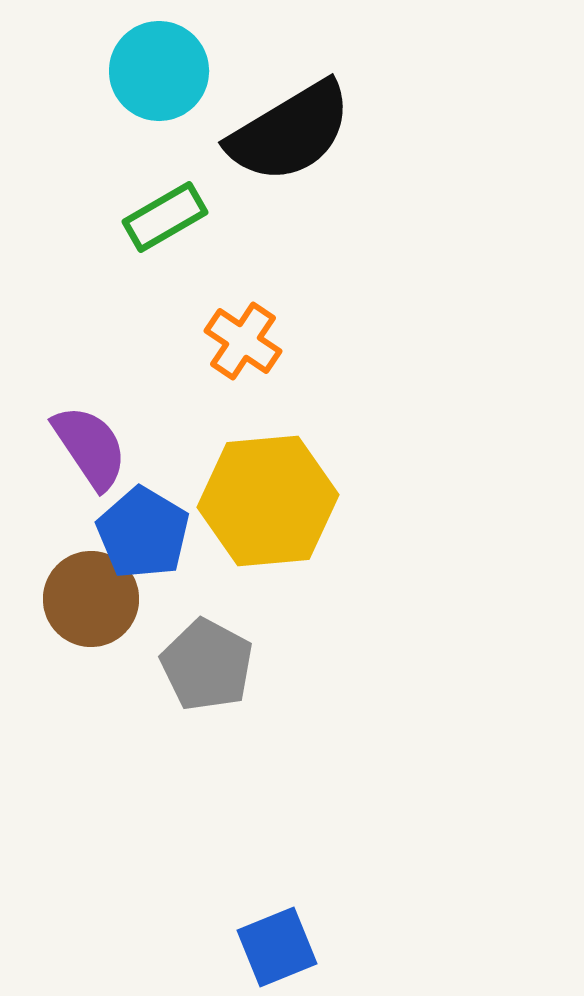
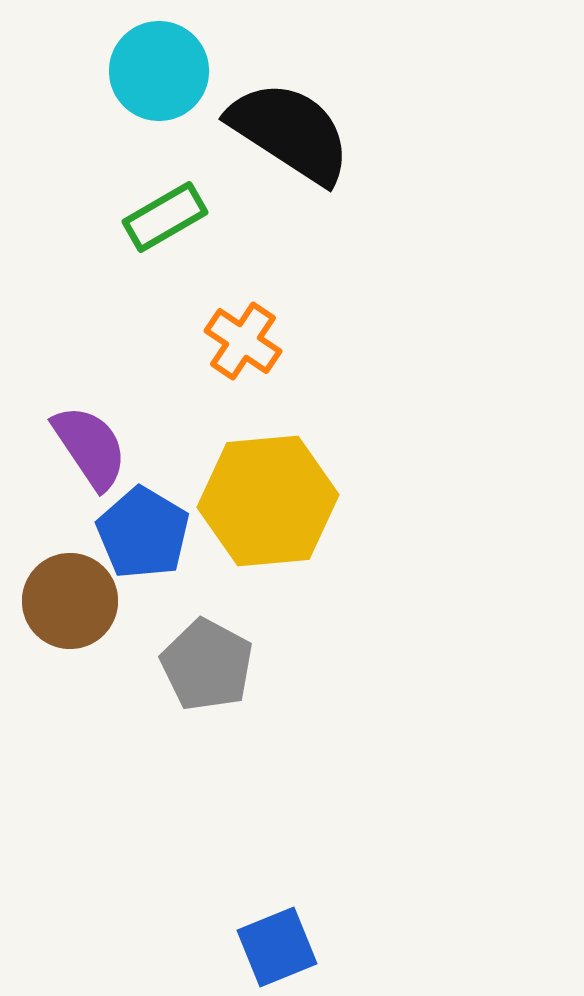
black semicircle: rotated 116 degrees counterclockwise
brown circle: moved 21 px left, 2 px down
